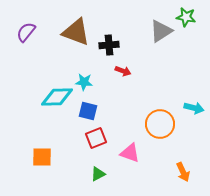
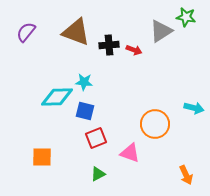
red arrow: moved 11 px right, 21 px up
blue square: moved 3 px left
orange circle: moved 5 px left
orange arrow: moved 3 px right, 3 px down
